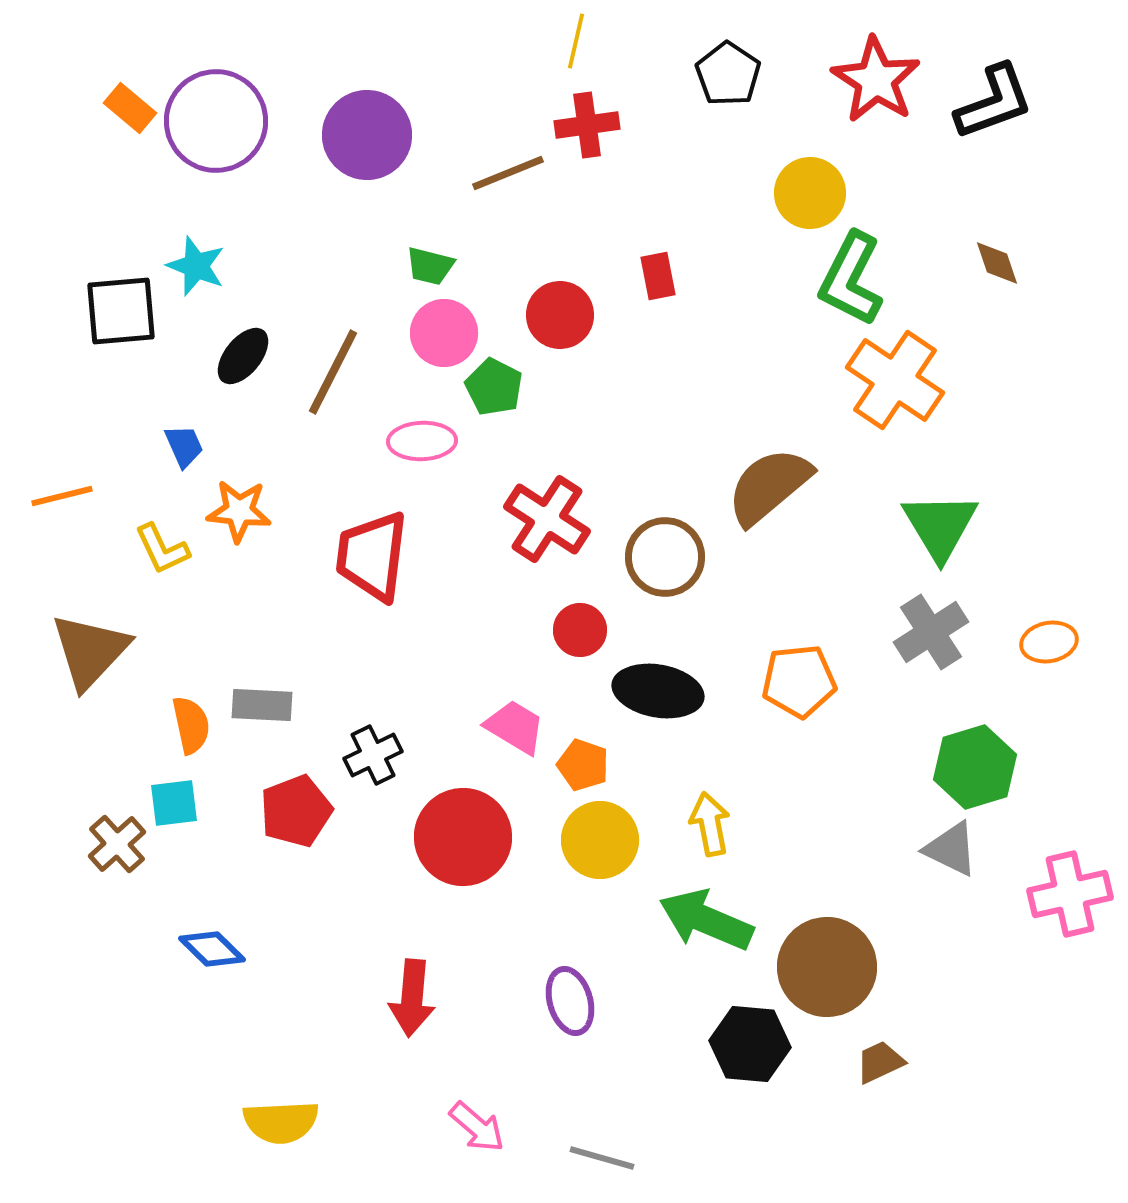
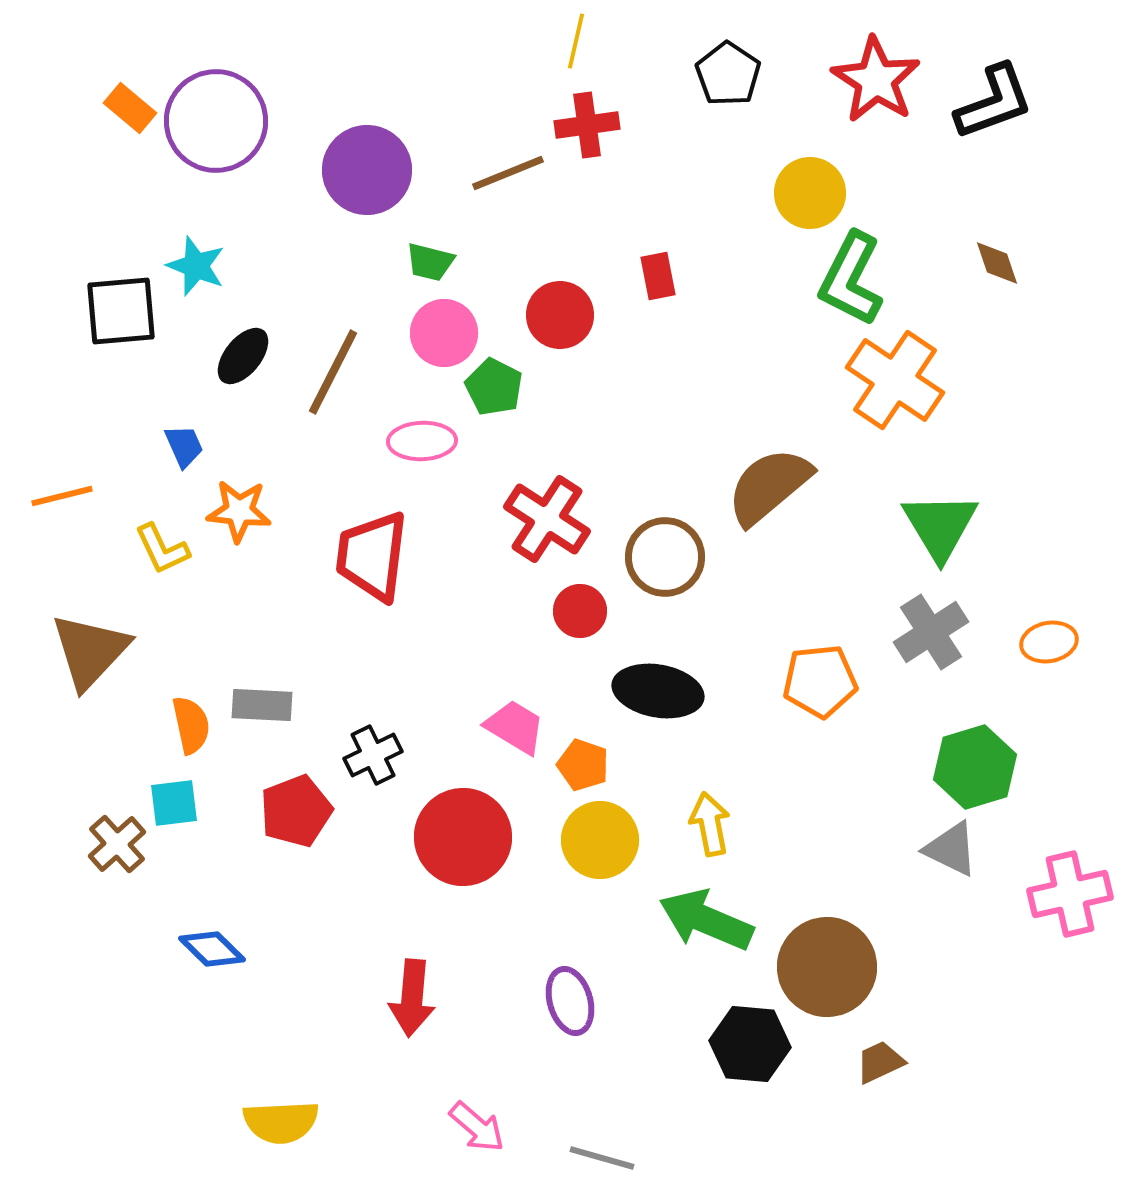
purple circle at (367, 135): moved 35 px down
green trapezoid at (430, 266): moved 4 px up
red circle at (580, 630): moved 19 px up
orange pentagon at (799, 681): moved 21 px right
